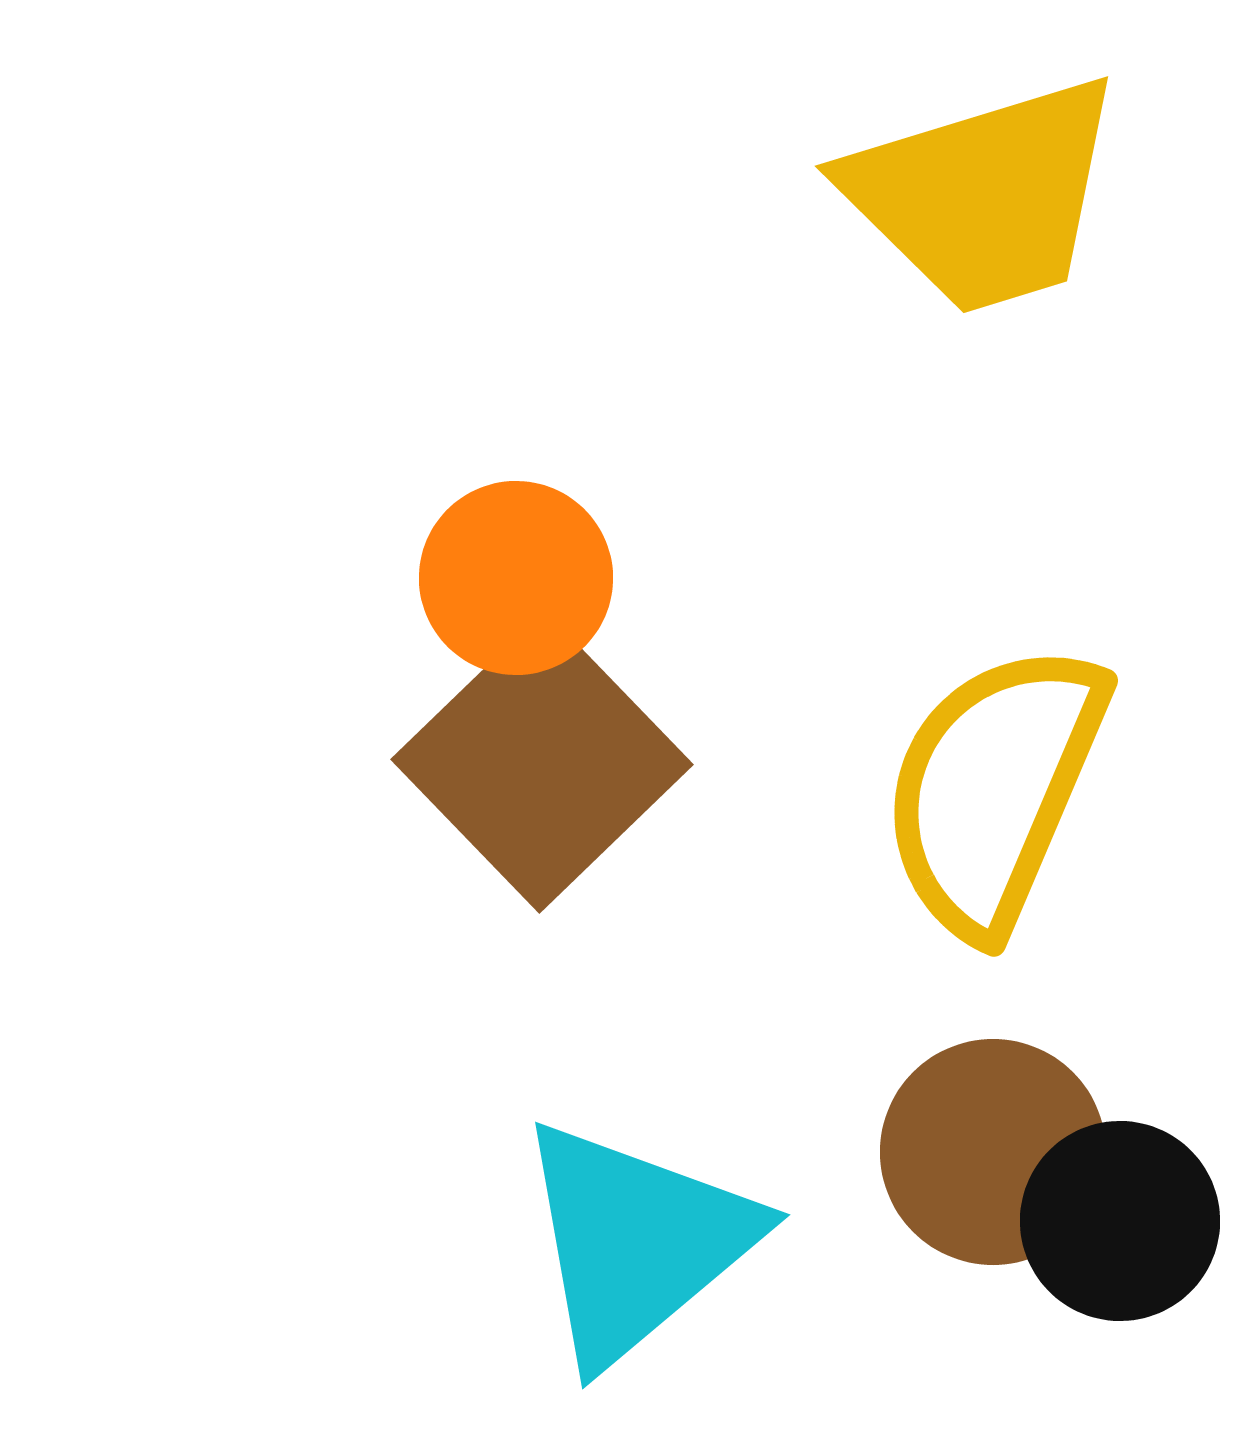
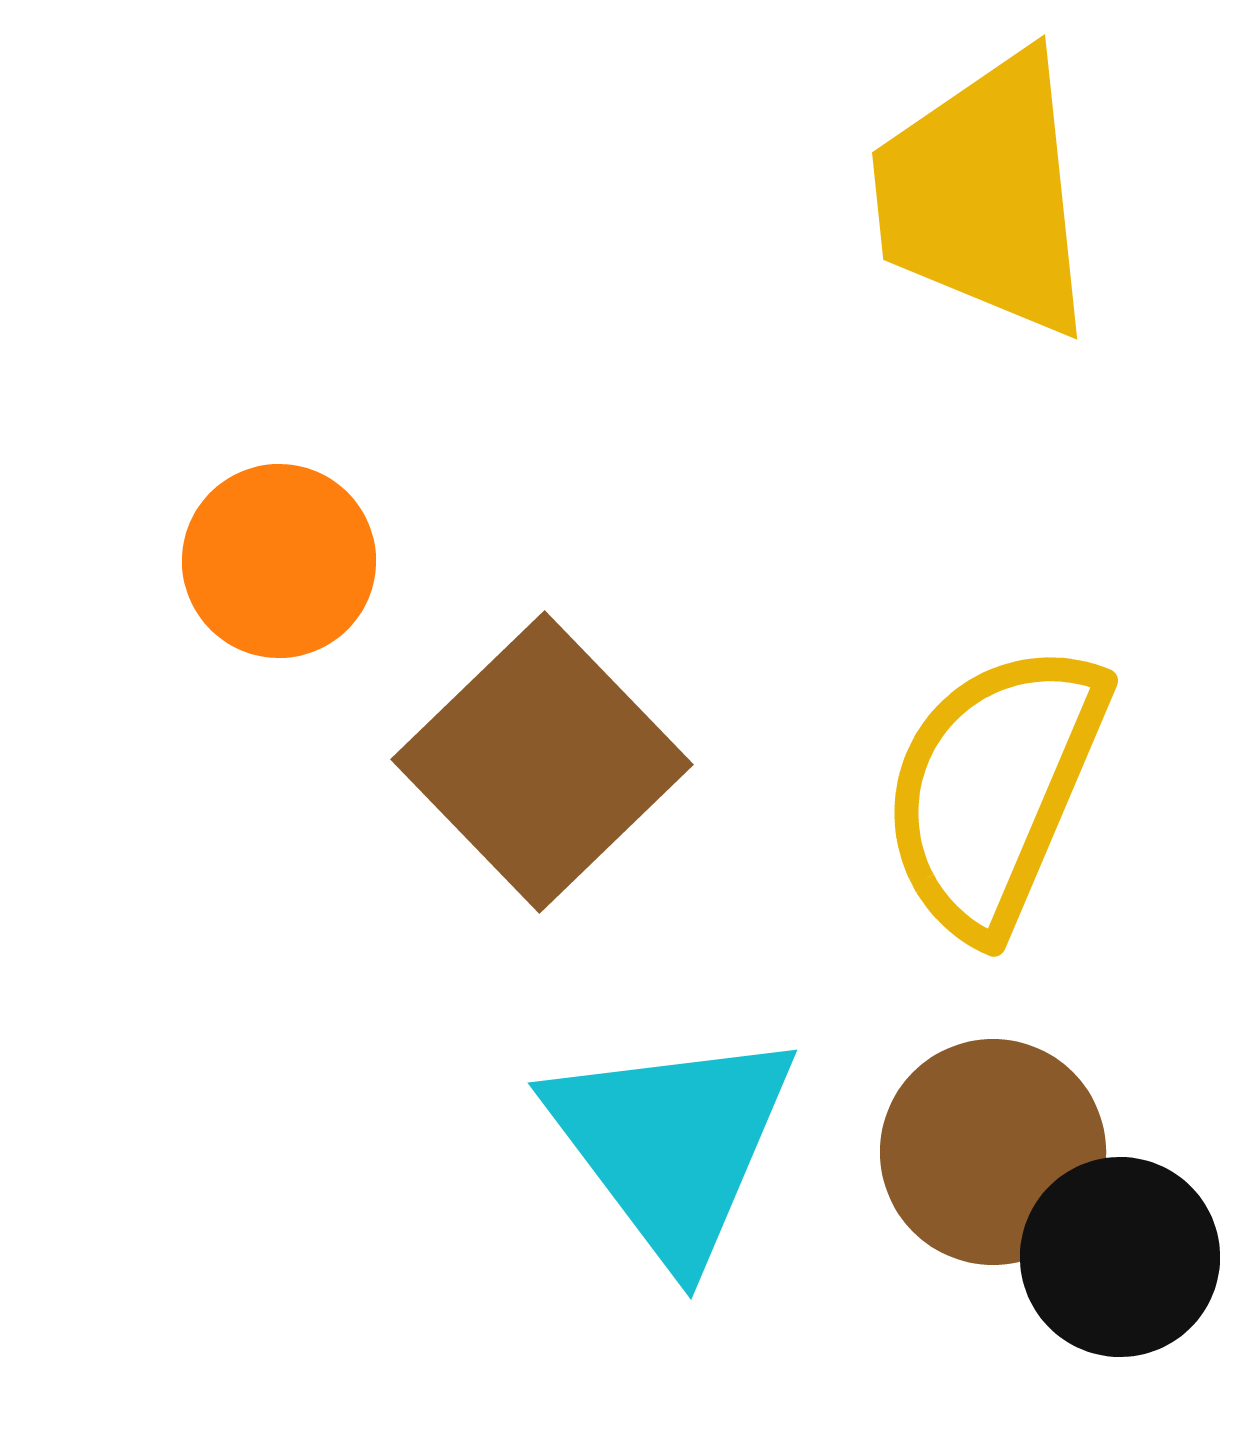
yellow trapezoid: rotated 101 degrees clockwise
orange circle: moved 237 px left, 17 px up
black circle: moved 36 px down
cyan triangle: moved 36 px right, 98 px up; rotated 27 degrees counterclockwise
